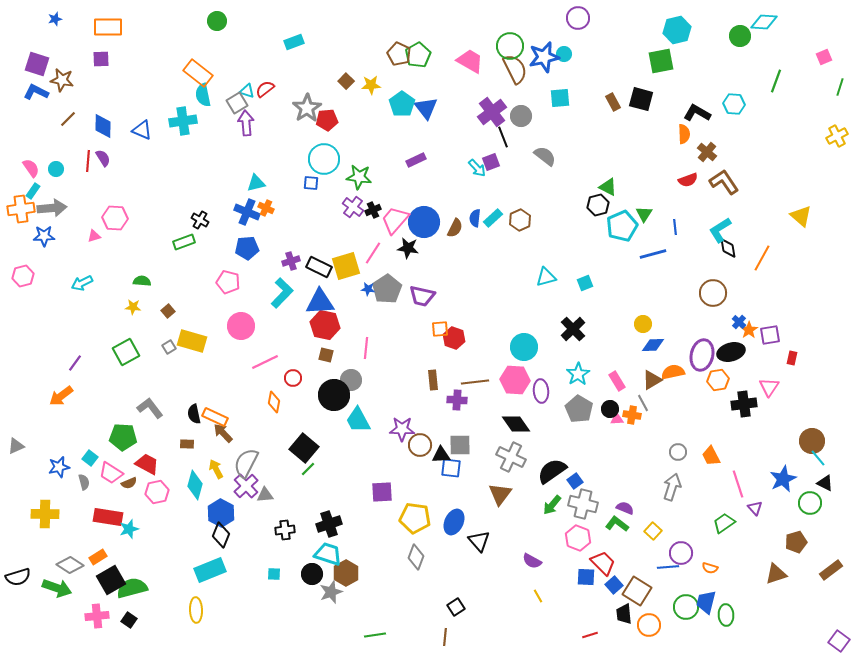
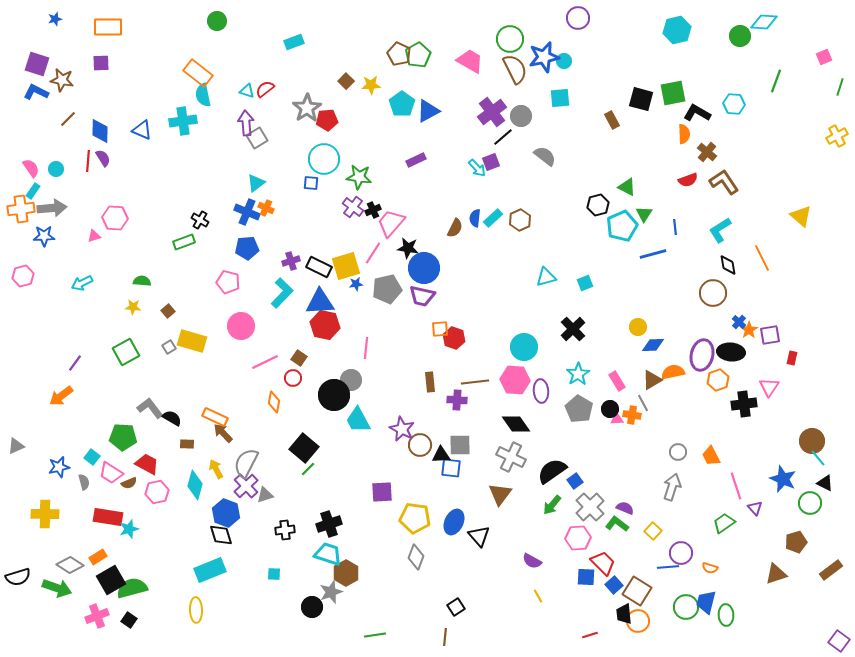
green circle at (510, 46): moved 7 px up
cyan circle at (564, 54): moved 7 px down
purple square at (101, 59): moved 4 px down
green square at (661, 61): moved 12 px right, 32 px down
brown rectangle at (613, 102): moved 1 px left, 18 px down
gray square at (237, 103): moved 20 px right, 35 px down
blue triangle at (426, 108): moved 2 px right, 3 px down; rotated 40 degrees clockwise
blue diamond at (103, 126): moved 3 px left, 5 px down
black line at (503, 137): rotated 70 degrees clockwise
cyan triangle at (256, 183): rotated 24 degrees counterclockwise
green triangle at (608, 187): moved 19 px right
pink trapezoid at (395, 220): moved 4 px left, 3 px down
blue circle at (424, 222): moved 46 px down
black diamond at (728, 248): moved 17 px down
orange line at (762, 258): rotated 56 degrees counterclockwise
blue star at (368, 289): moved 12 px left, 5 px up; rotated 16 degrees counterclockwise
gray pentagon at (387, 289): rotated 20 degrees clockwise
yellow circle at (643, 324): moved 5 px left, 3 px down
black ellipse at (731, 352): rotated 20 degrees clockwise
brown square at (326, 355): moved 27 px left, 3 px down; rotated 21 degrees clockwise
brown rectangle at (433, 380): moved 3 px left, 2 px down
orange hexagon at (718, 380): rotated 10 degrees counterclockwise
black semicircle at (194, 414): moved 22 px left, 4 px down; rotated 132 degrees clockwise
purple star at (402, 429): rotated 25 degrees clockwise
cyan square at (90, 458): moved 2 px right, 1 px up
blue star at (783, 479): rotated 24 degrees counterclockwise
pink line at (738, 484): moved 2 px left, 2 px down
gray triangle at (265, 495): rotated 12 degrees counterclockwise
gray cross at (583, 504): moved 7 px right, 3 px down; rotated 32 degrees clockwise
blue hexagon at (221, 513): moved 5 px right; rotated 8 degrees counterclockwise
black diamond at (221, 535): rotated 40 degrees counterclockwise
pink hexagon at (578, 538): rotated 25 degrees counterclockwise
black triangle at (479, 541): moved 5 px up
black circle at (312, 574): moved 33 px down
pink cross at (97, 616): rotated 15 degrees counterclockwise
orange circle at (649, 625): moved 11 px left, 4 px up
